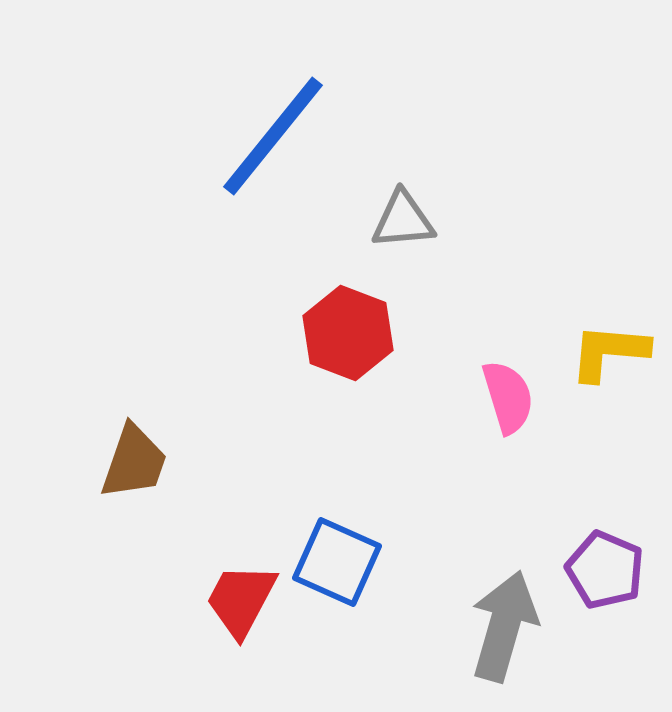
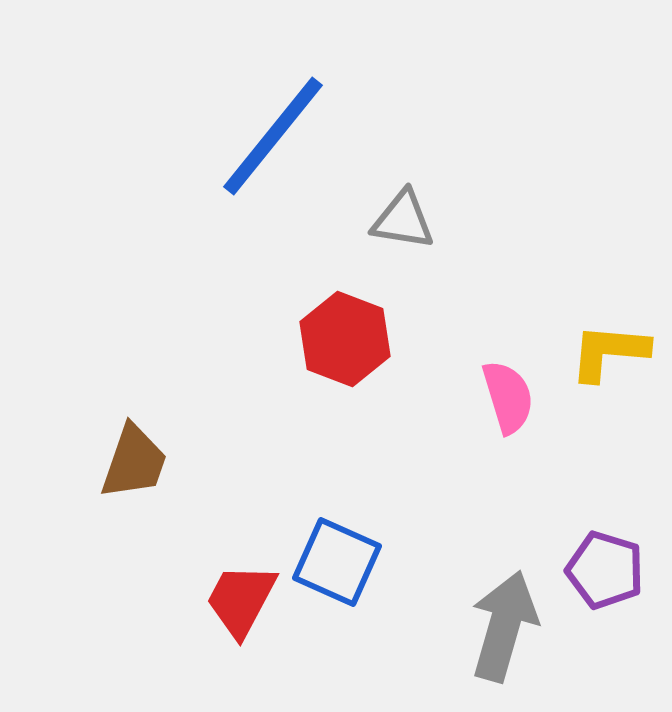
gray triangle: rotated 14 degrees clockwise
red hexagon: moved 3 px left, 6 px down
purple pentagon: rotated 6 degrees counterclockwise
